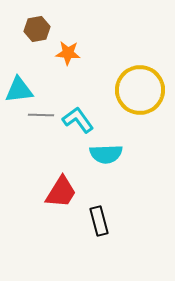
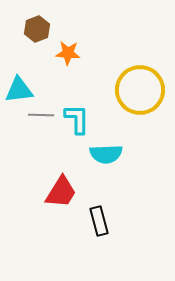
brown hexagon: rotated 10 degrees counterclockwise
cyan L-shape: moved 1 px left, 1 px up; rotated 36 degrees clockwise
